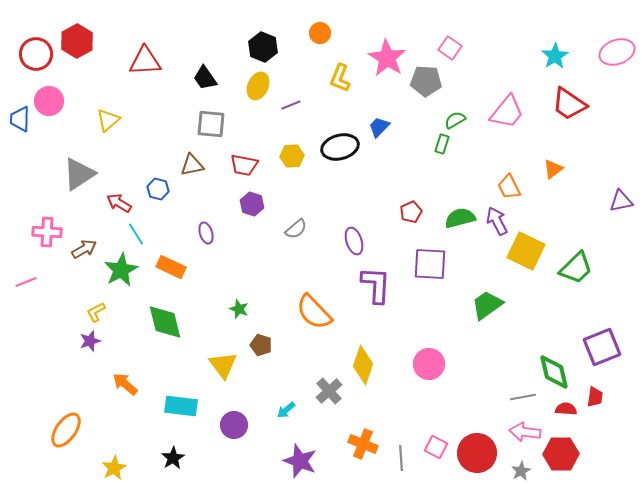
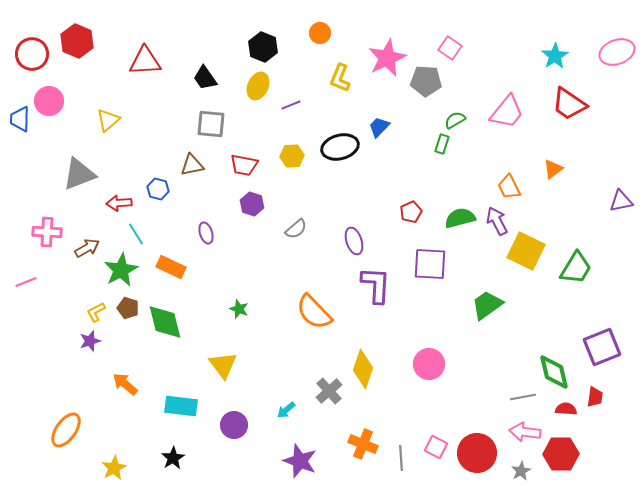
red hexagon at (77, 41): rotated 8 degrees counterclockwise
red circle at (36, 54): moved 4 px left
pink star at (387, 58): rotated 15 degrees clockwise
gray triangle at (79, 174): rotated 12 degrees clockwise
red arrow at (119, 203): rotated 35 degrees counterclockwise
brown arrow at (84, 249): moved 3 px right, 1 px up
green trapezoid at (576, 268): rotated 15 degrees counterclockwise
brown pentagon at (261, 345): moved 133 px left, 37 px up
yellow diamond at (363, 365): moved 4 px down
